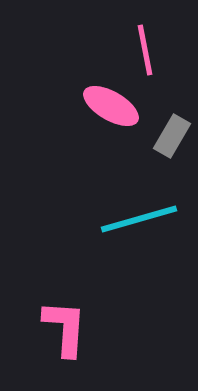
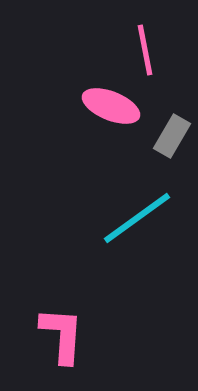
pink ellipse: rotated 8 degrees counterclockwise
cyan line: moved 2 px left, 1 px up; rotated 20 degrees counterclockwise
pink L-shape: moved 3 px left, 7 px down
